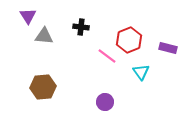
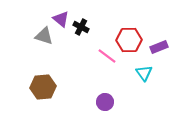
purple triangle: moved 33 px right, 3 px down; rotated 18 degrees counterclockwise
black cross: rotated 21 degrees clockwise
gray triangle: rotated 12 degrees clockwise
red hexagon: rotated 20 degrees clockwise
purple rectangle: moved 9 px left, 1 px up; rotated 36 degrees counterclockwise
cyan triangle: moved 3 px right, 1 px down
